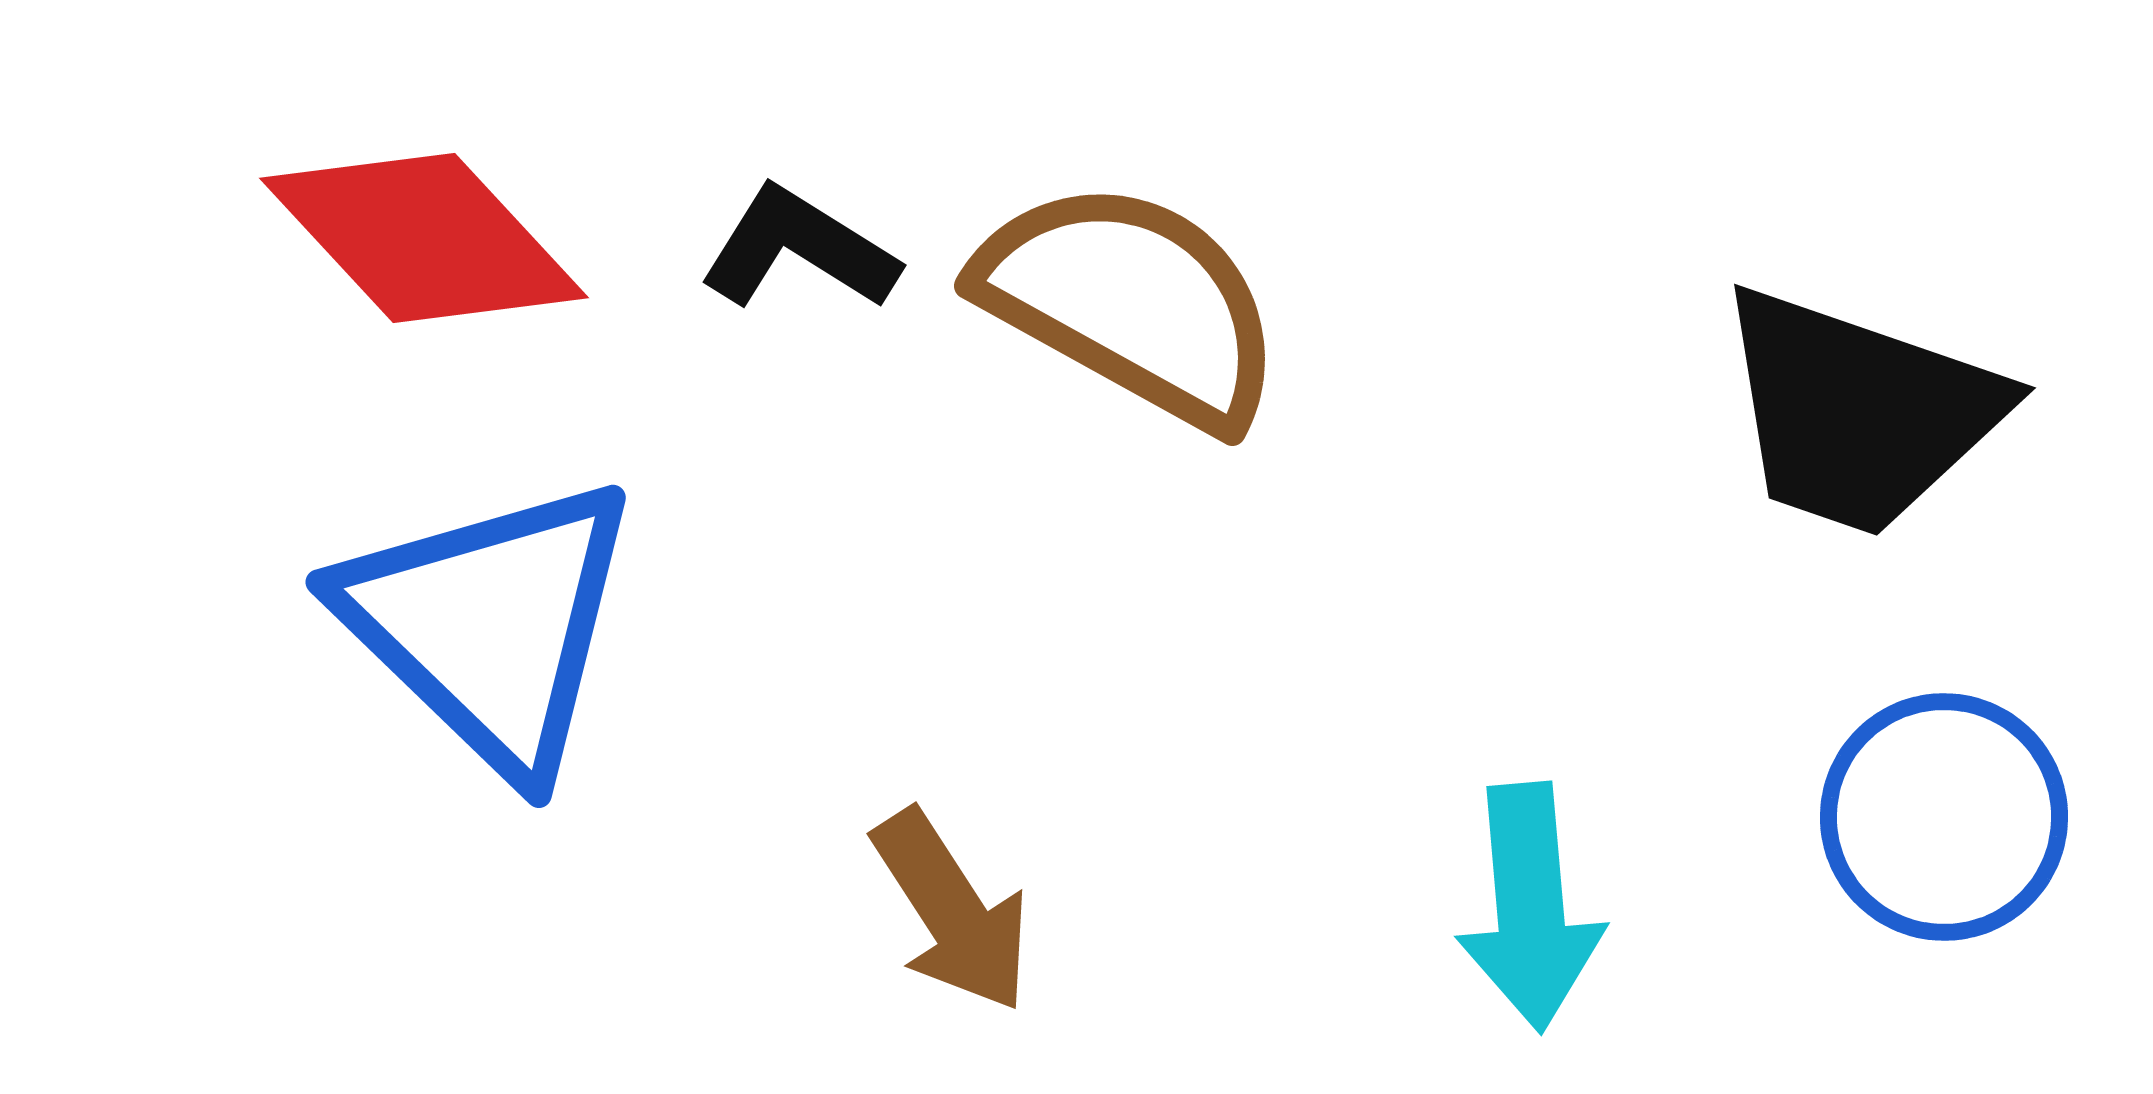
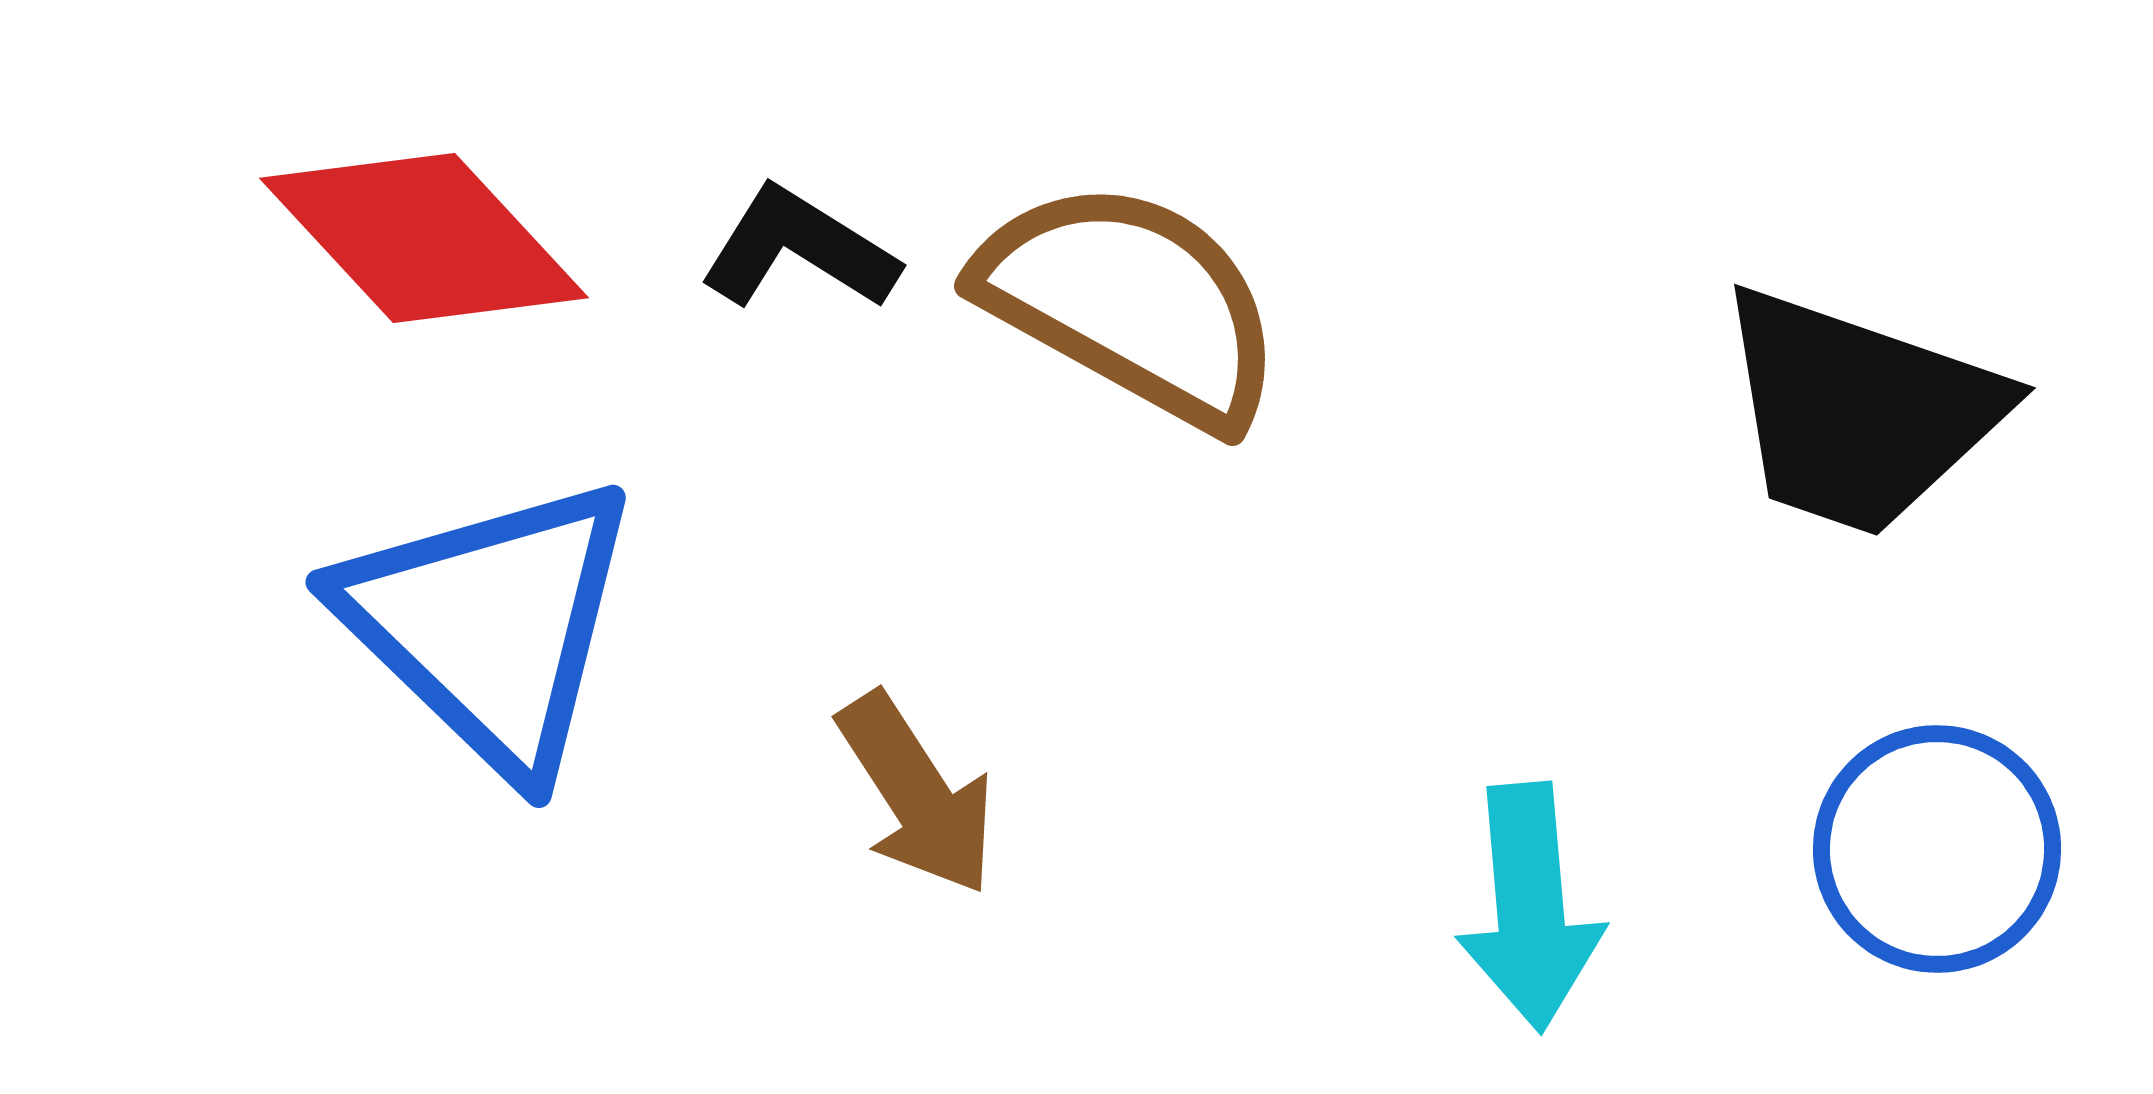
blue circle: moved 7 px left, 32 px down
brown arrow: moved 35 px left, 117 px up
